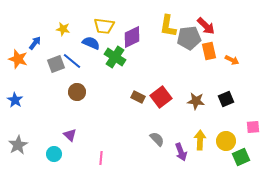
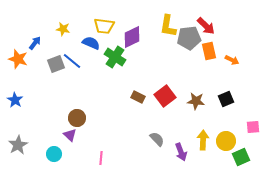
brown circle: moved 26 px down
red square: moved 4 px right, 1 px up
yellow arrow: moved 3 px right
